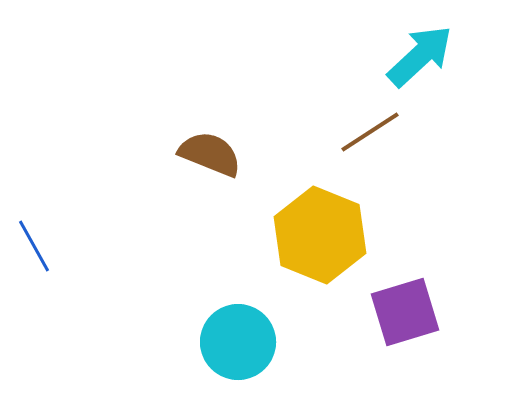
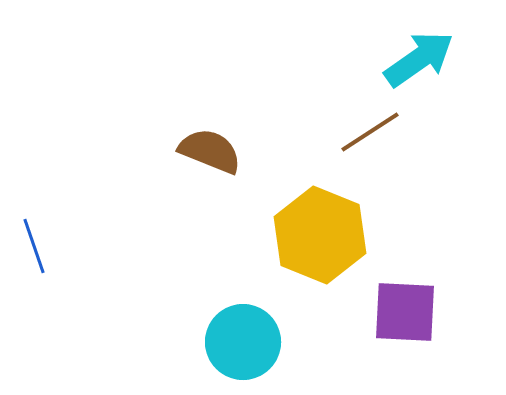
cyan arrow: moved 1 px left, 3 px down; rotated 8 degrees clockwise
brown semicircle: moved 3 px up
blue line: rotated 10 degrees clockwise
purple square: rotated 20 degrees clockwise
cyan circle: moved 5 px right
